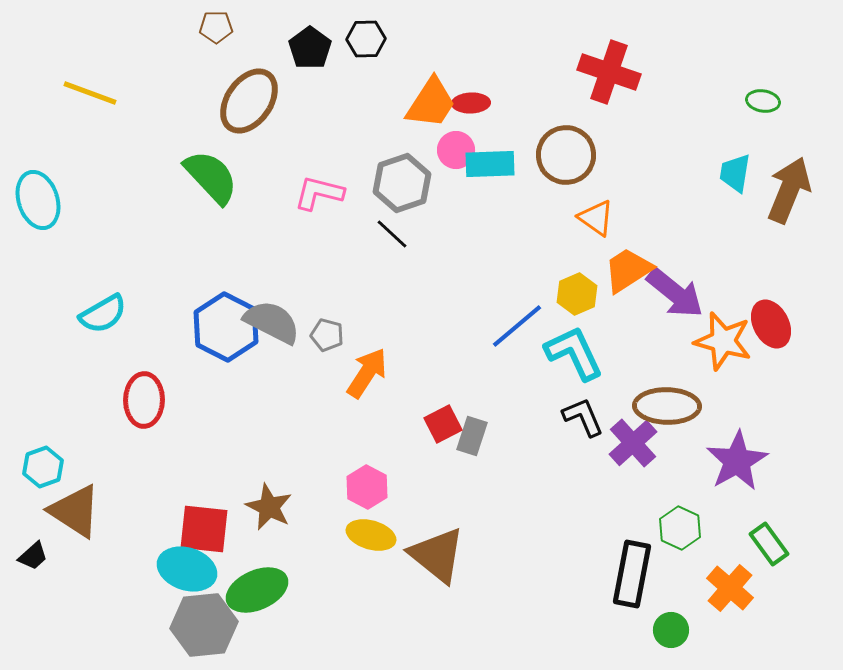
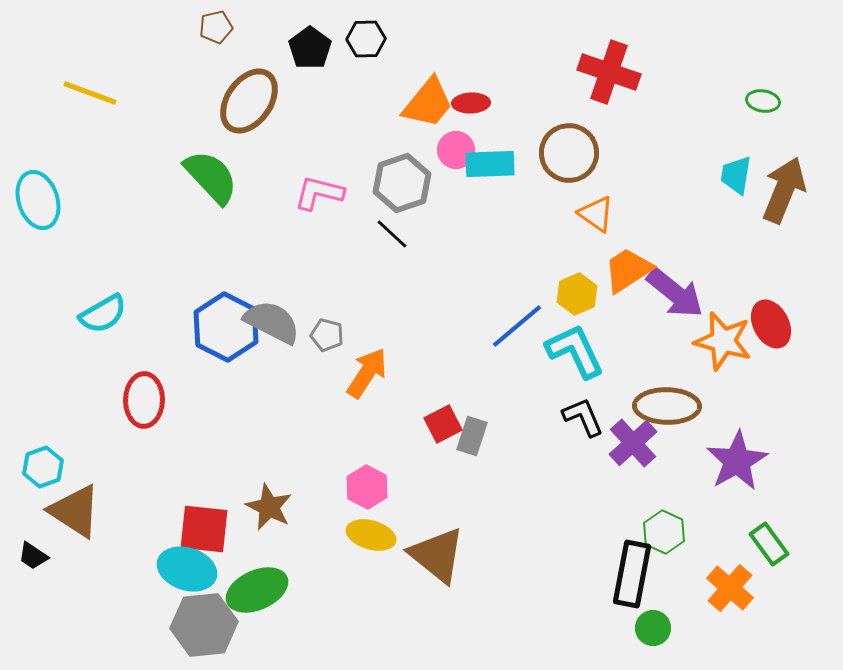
brown pentagon at (216, 27): rotated 12 degrees counterclockwise
orange trapezoid at (431, 103): moved 3 px left; rotated 6 degrees clockwise
brown circle at (566, 155): moved 3 px right, 2 px up
cyan trapezoid at (735, 173): moved 1 px right, 2 px down
brown arrow at (789, 190): moved 5 px left
orange triangle at (596, 218): moved 4 px up
cyan L-shape at (574, 353): moved 1 px right, 2 px up
green hexagon at (680, 528): moved 16 px left, 4 px down
black trapezoid at (33, 556): rotated 76 degrees clockwise
green circle at (671, 630): moved 18 px left, 2 px up
